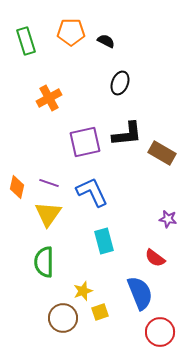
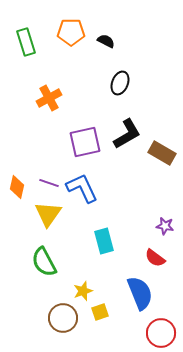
green rectangle: moved 1 px down
black L-shape: rotated 24 degrees counterclockwise
blue L-shape: moved 10 px left, 4 px up
purple star: moved 3 px left, 7 px down
green semicircle: rotated 28 degrees counterclockwise
red circle: moved 1 px right, 1 px down
